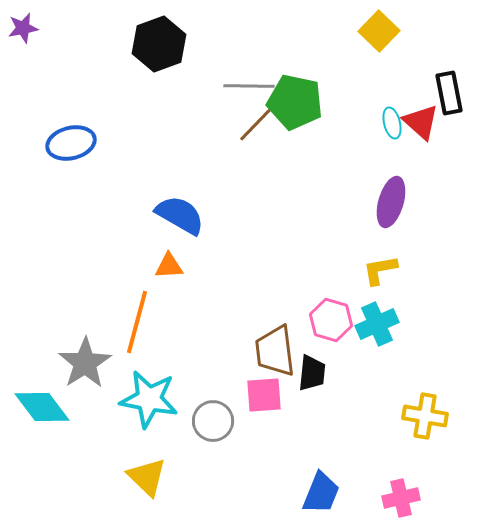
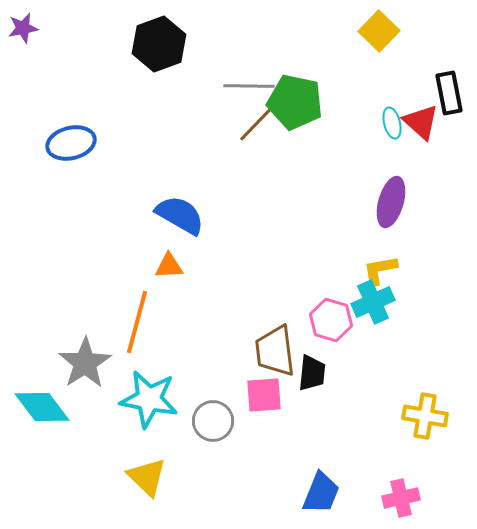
cyan cross: moved 4 px left, 22 px up
